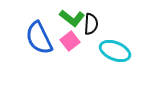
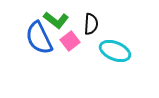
green L-shape: moved 16 px left, 2 px down
